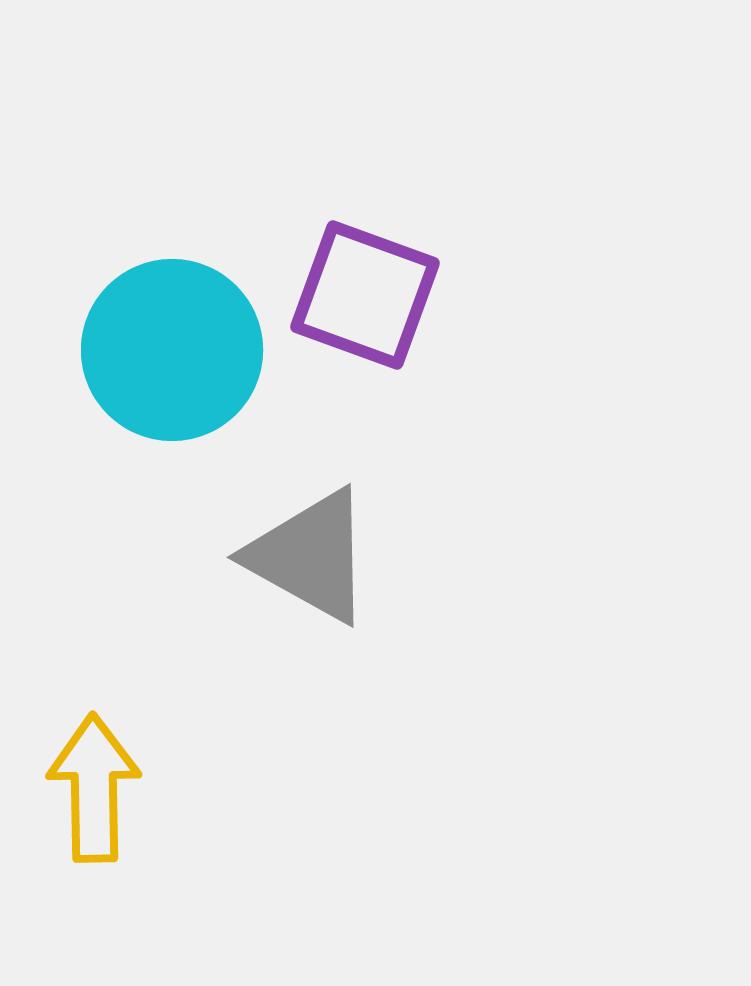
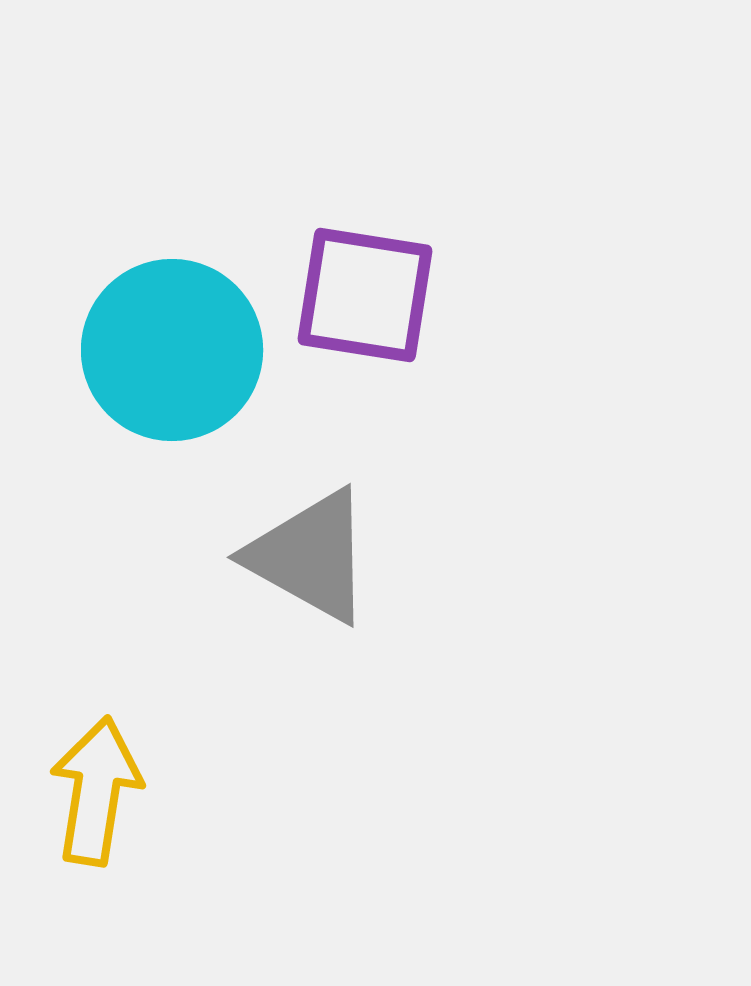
purple square: rotated 11 degrees counterclockwise
yellow arrow: moved 2 px right, 3 px down; rotated 10 degrees clockwise
